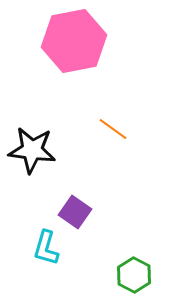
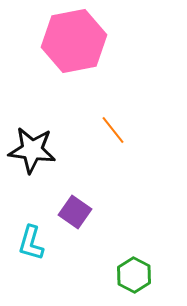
orange line: moved 1 px down; rotated 16 degrees clockwise
cyan L-shape: moved 15 px left, 5 px up
